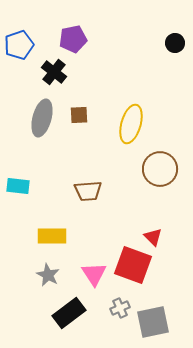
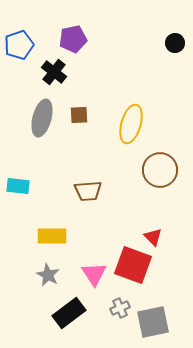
brown circle: moved 1 px down
